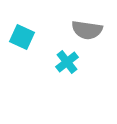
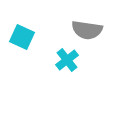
cyan cross: moved 2 px up
